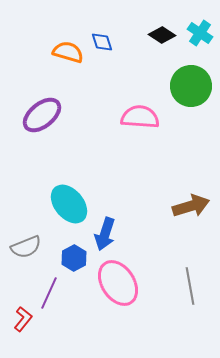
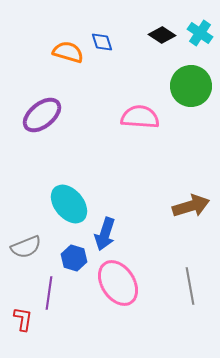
blue hexagon: rotated 15 degrees counterclockwise
purple line: rotated 16 degrees counterclockwise
red L-shape: rotated 30 degrees counterclockwise
